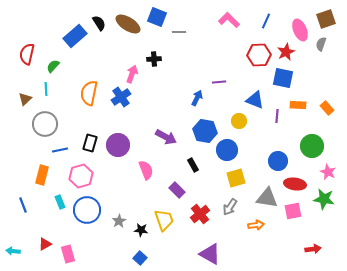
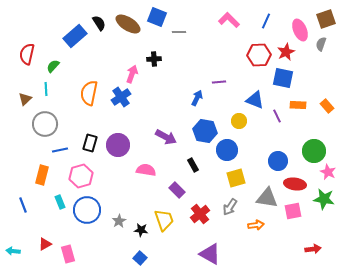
orange rectangle at (327, 108): moved 2 px up
purple line at (277, 116): rotated 32 degrees counterclockwise
green circle at (312, 146): moved 2 px right, 5 px down
pink semicircle at (146, 170): rotated 60 degrees counterclockwise
